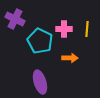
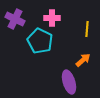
pink cross: moved 12 px left, 11 px up
orange arrow: moved 13 px right, 2 px down; rotated 42 degrees counterclockwise
purple ellipse: moved 29 px right
